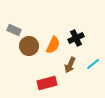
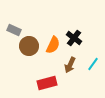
black cross: moved 2 px left; rotated 28 degrees counterclockwise
cyan line: rotated 16 degrees counterclockwise
